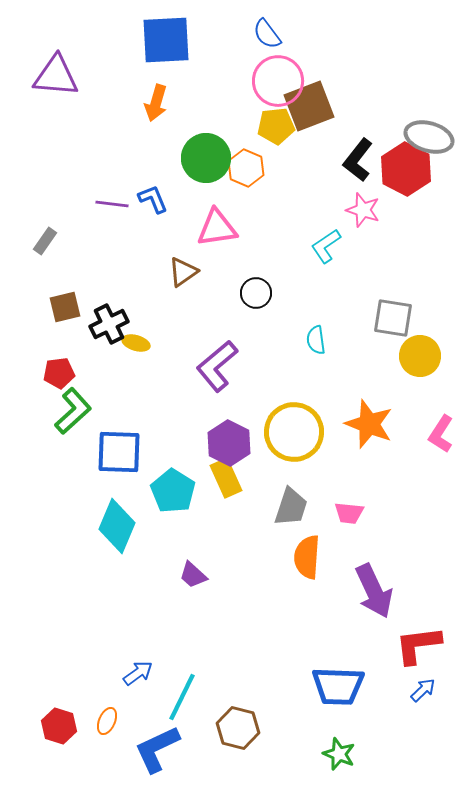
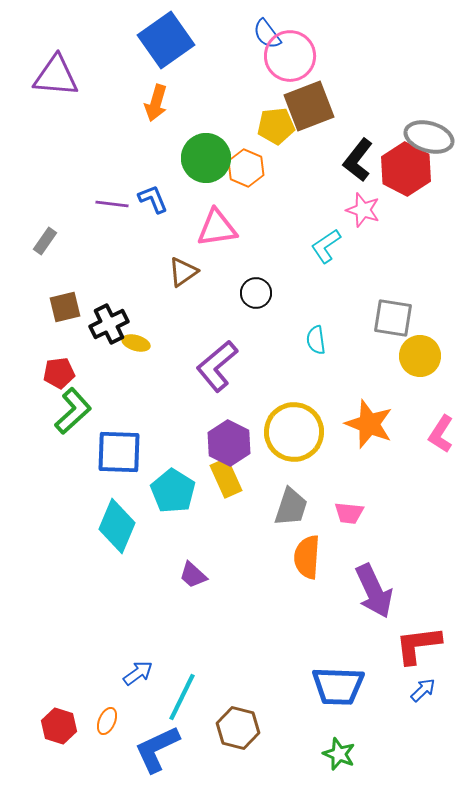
blue square at (166, 40): rotated 32 degrees counterclockwise
pink circle at (278, 81): moved 12 px right, 25 px up
